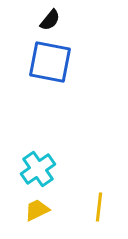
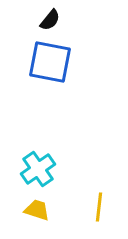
yellow trapezoid: rotated 44 degrees clockwise
